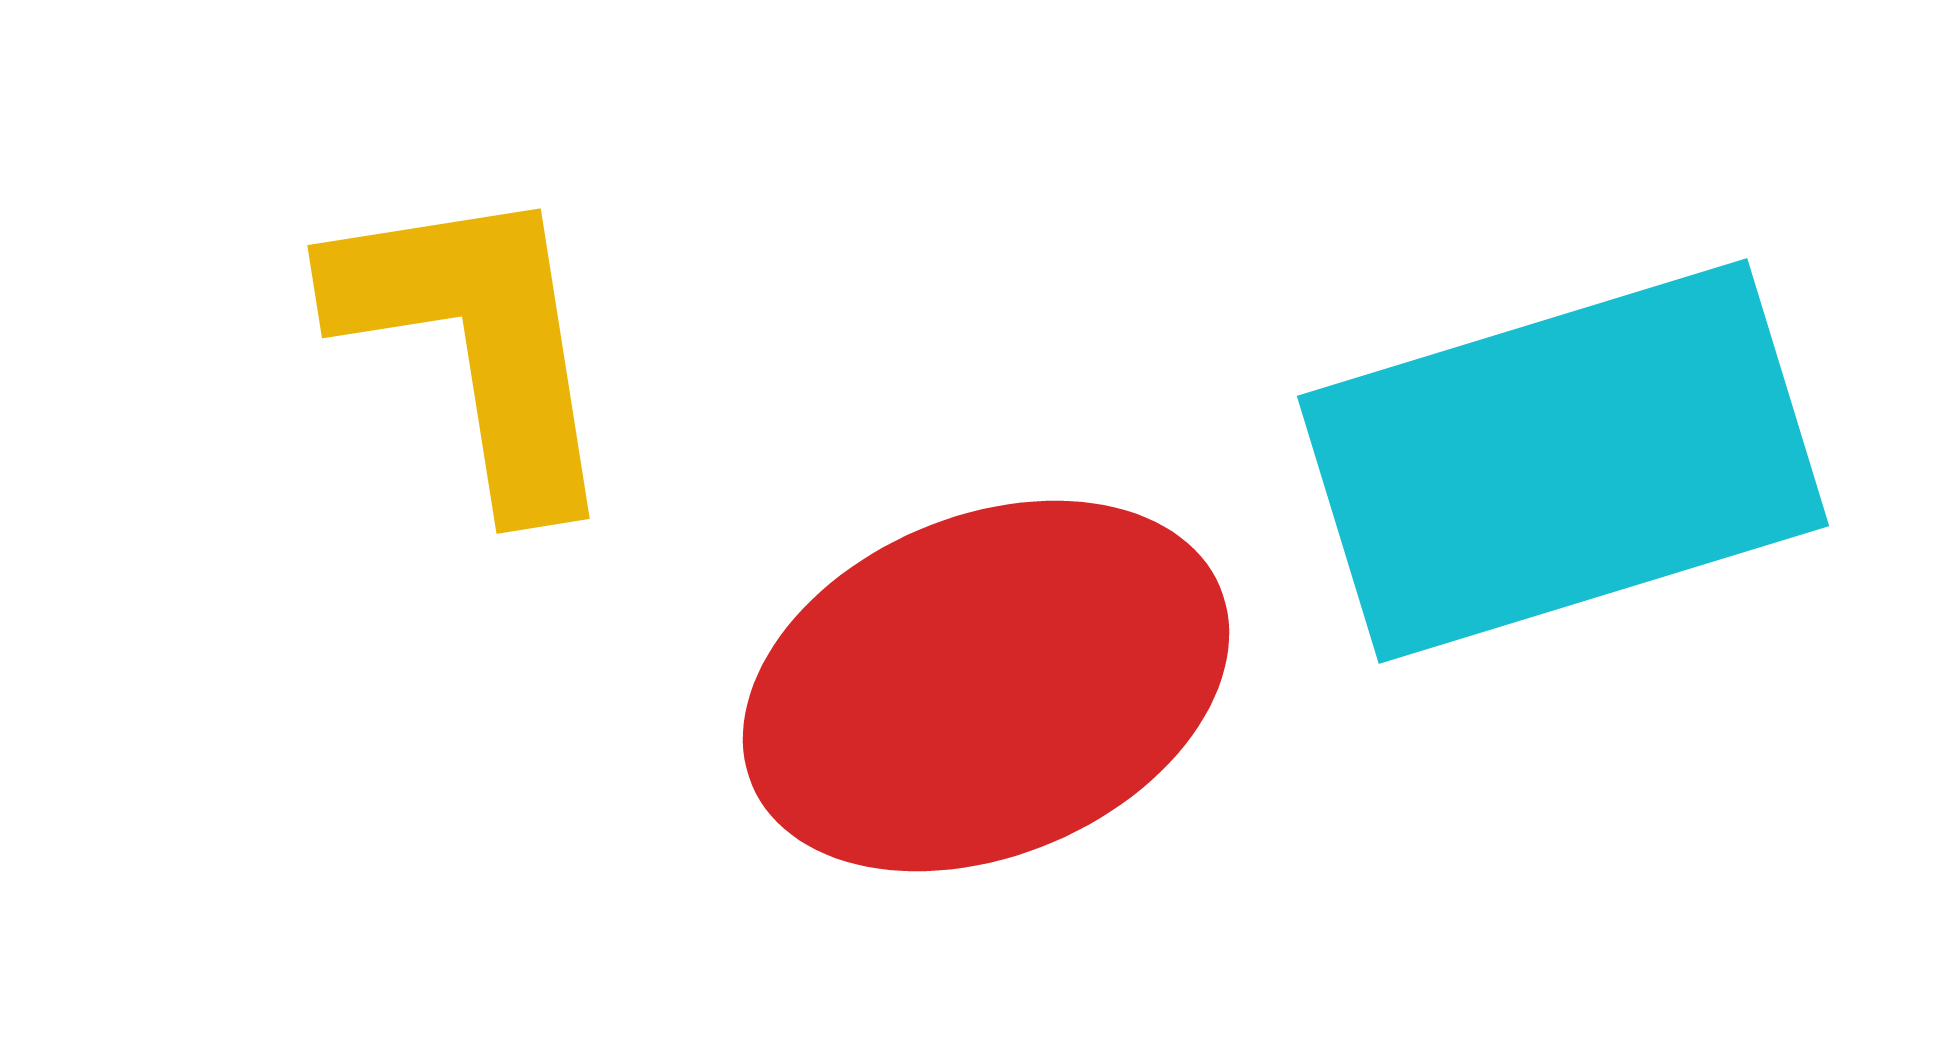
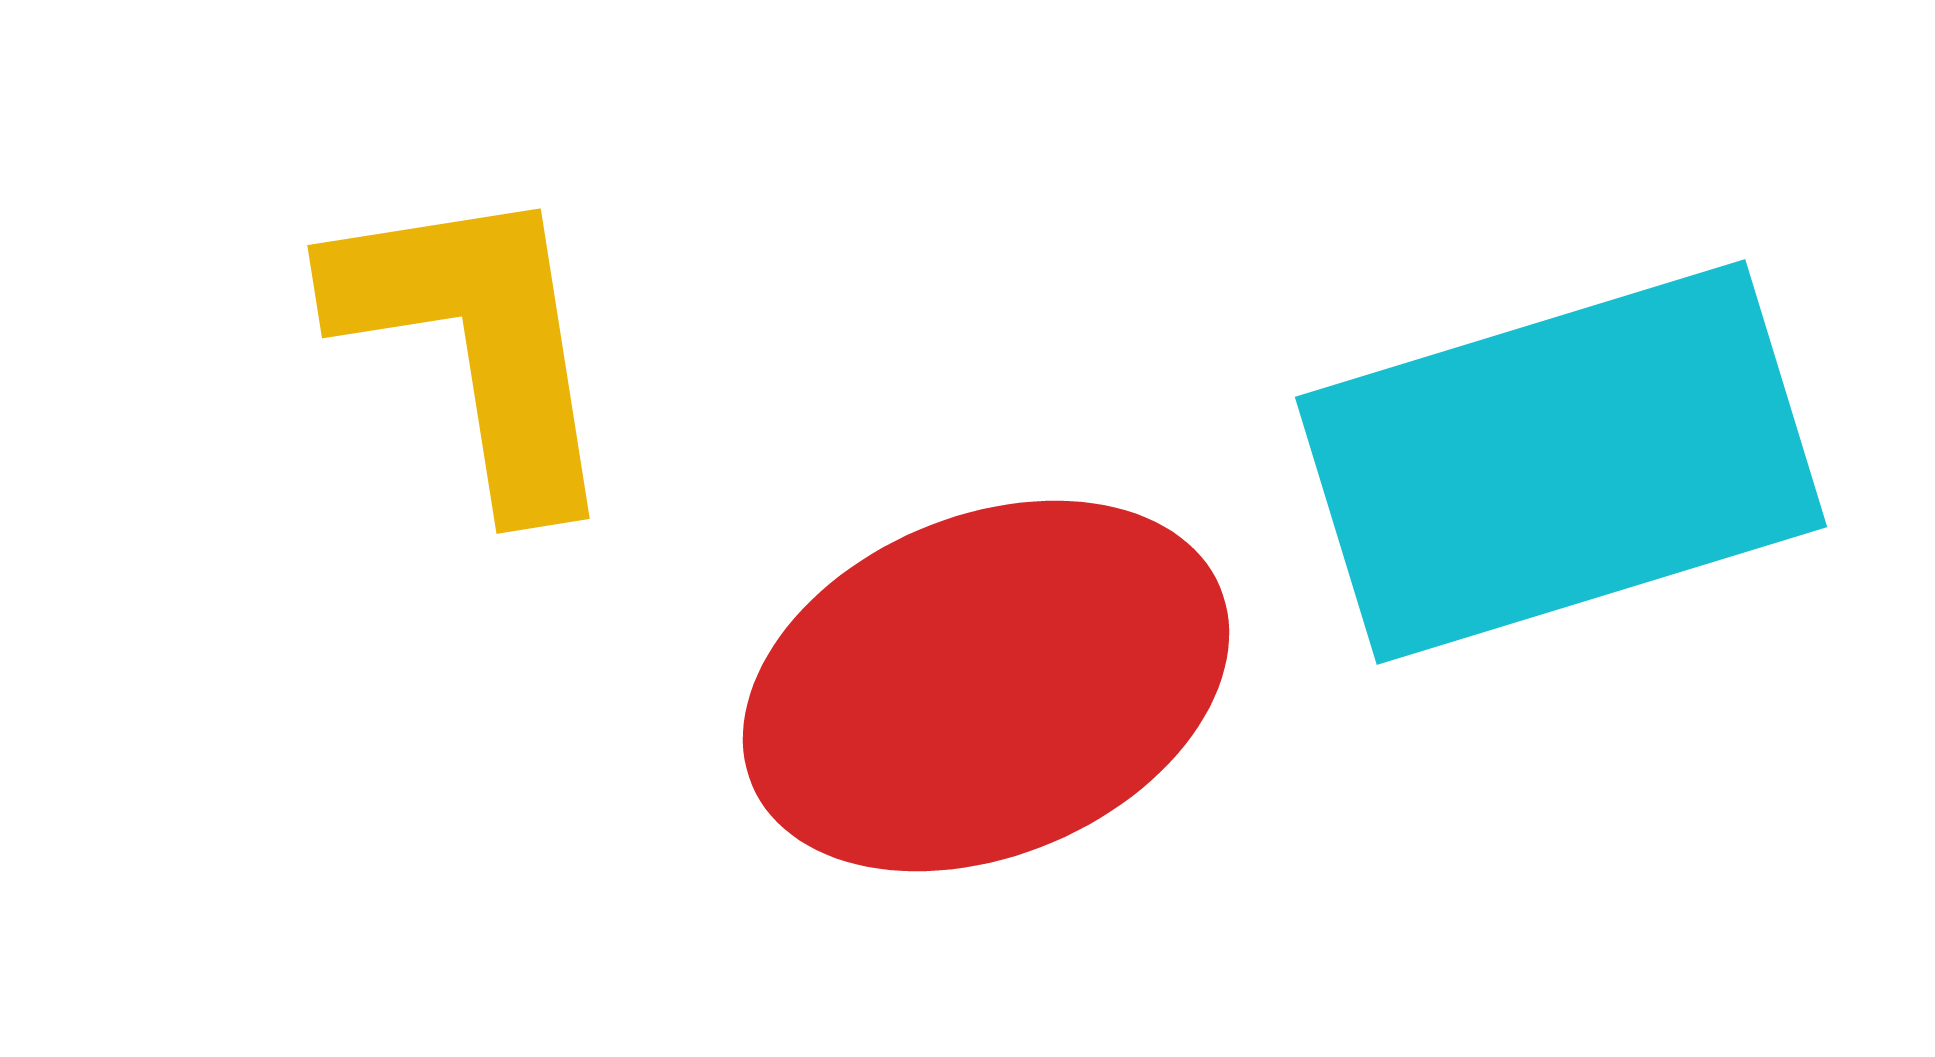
cyan rectangle: moved 2 px left, 1 px down
